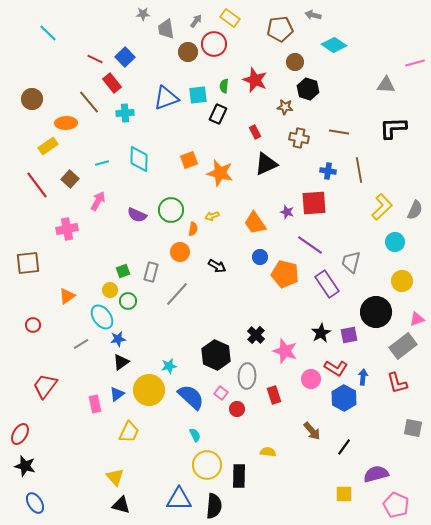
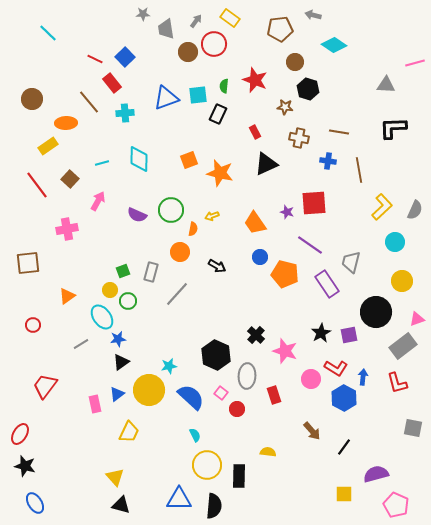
blue cross at (328, 171): moved 10 px up
